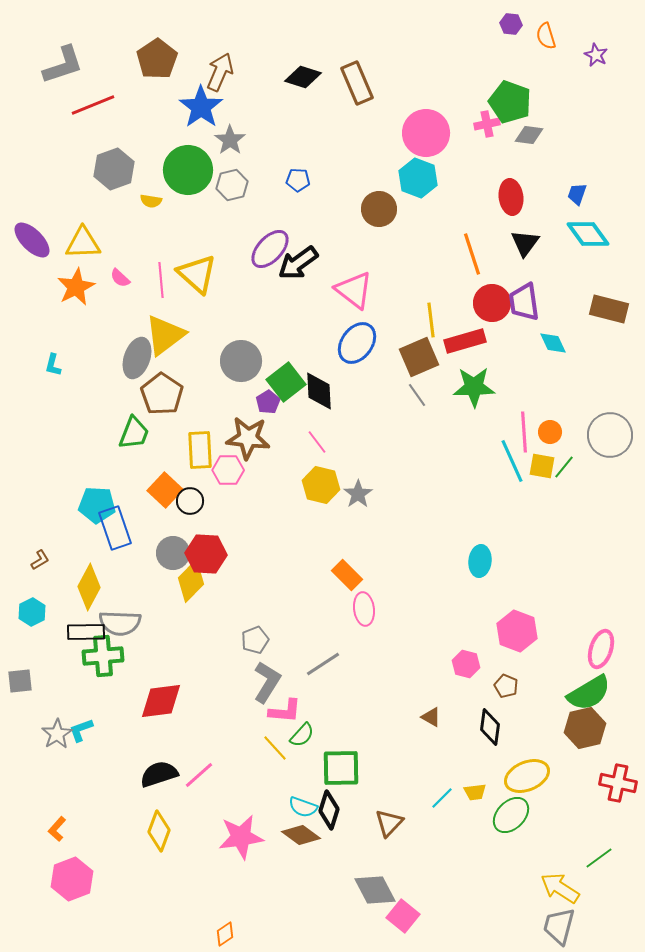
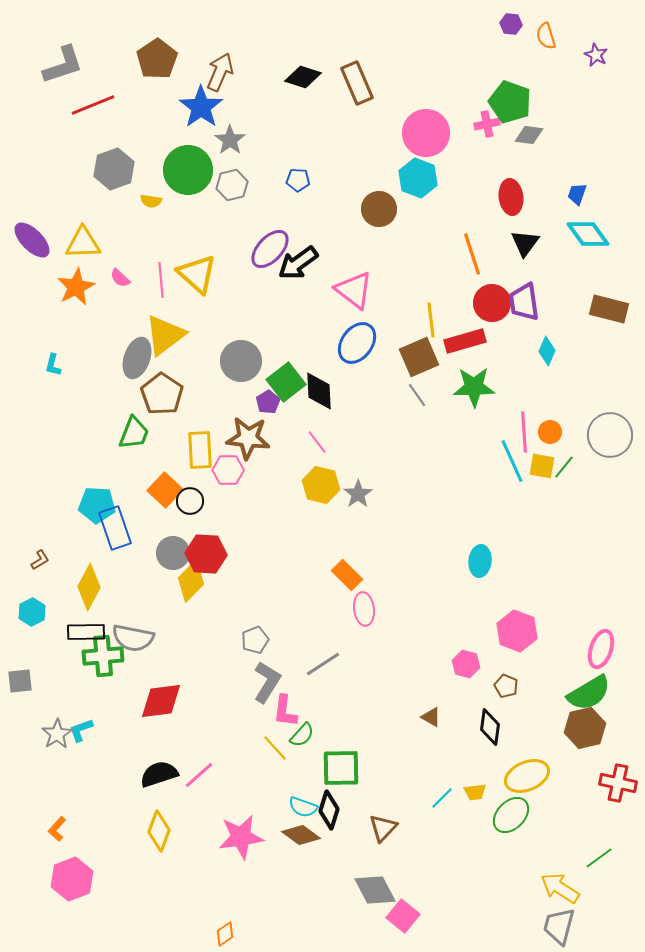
cyan diamond at (553, 343): moved 6 px left, 8 px down; rotated 48 degrees clockwise
gray semicircle at (120, 623): moved 13 px right, 15 px down; rotated 9 degrees clockwise
pink L-shape at (285, 711): rotated 92 degrees clockwise
brown triangle at (389, 823): moved 6 px left, 5 px down
